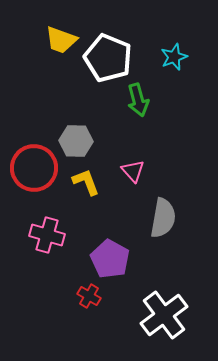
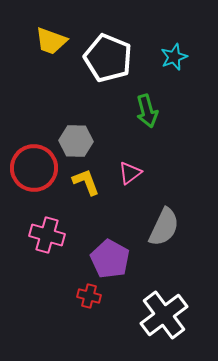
yellow trapezoid: moved 10 px left, 1 px down
green arrow: moved 9 px right, 11 px down
pink triangle: moved 3 px left, 2 px down; rotated 35 degrees clockwise
gray semicircle: moved 1 px right, 9 px down; rotated 15 degrees clockwise
red cross: rotated 15 degrees counterclockwise
